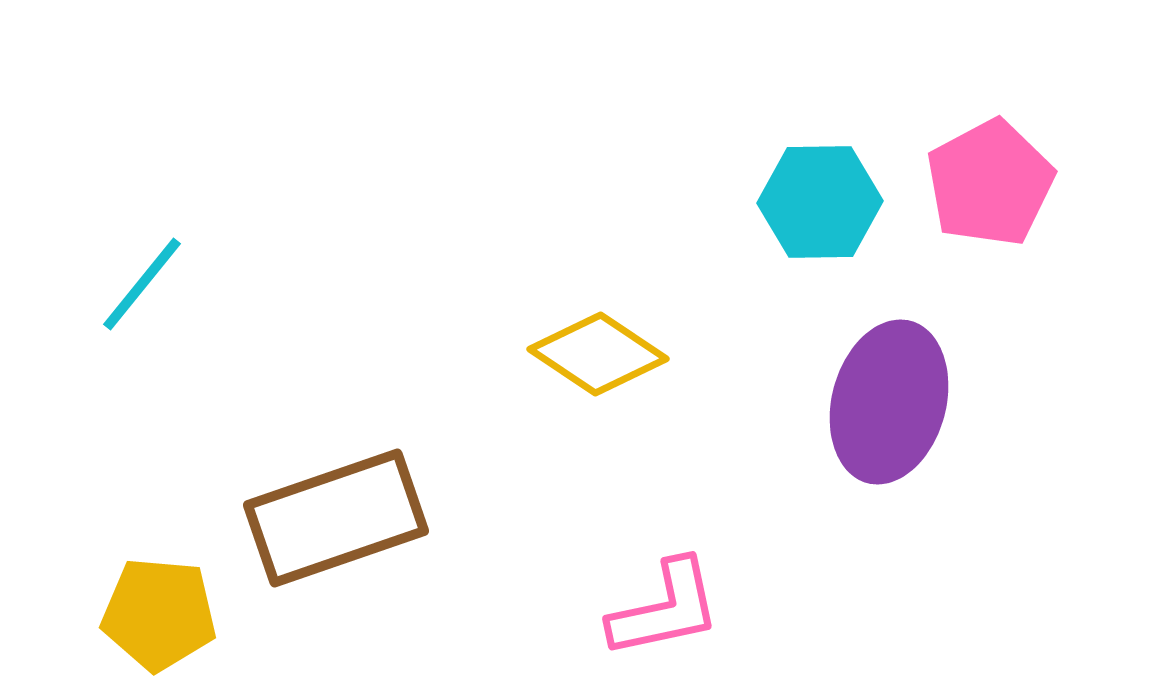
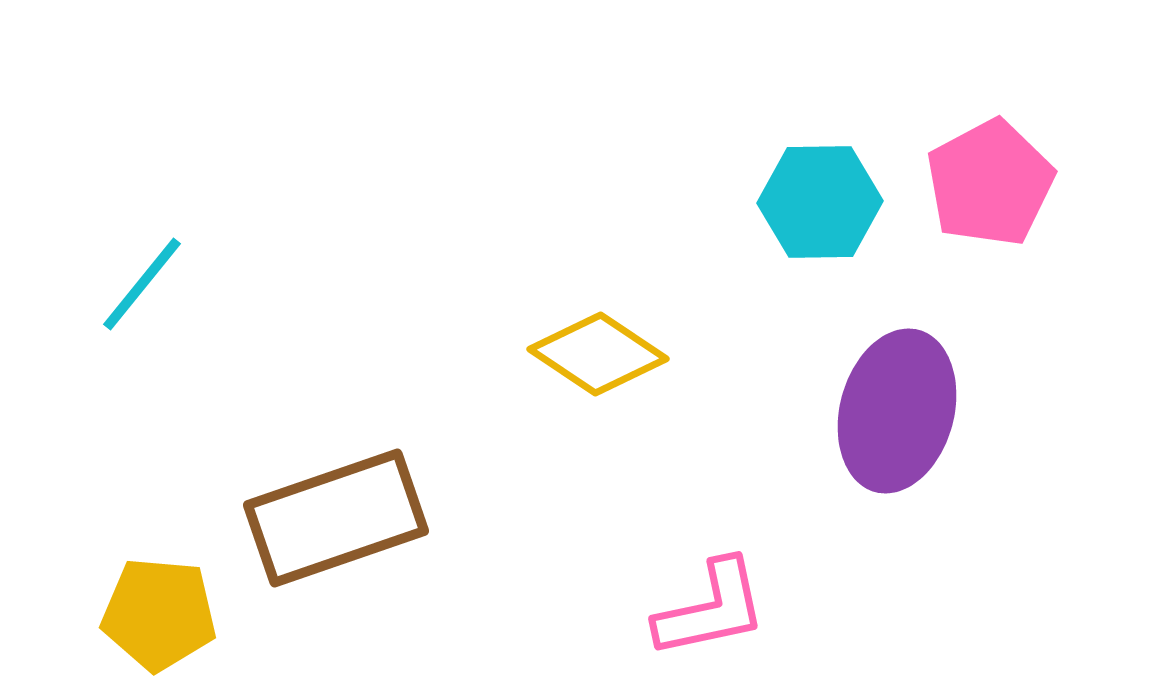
purple ellipse: moved 8 px right, 9 px down
pink L-shape: moved 46 px right
